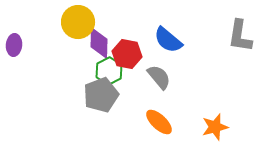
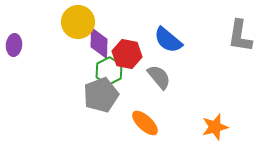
orange ellipse: moved 14 px left, 1 px down
